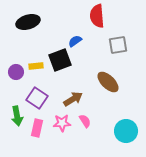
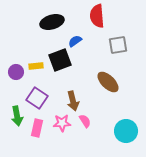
black ellipse: moved 24 px right
brown arrow: moved 2 px down; rotated 108 degrees clockwise
